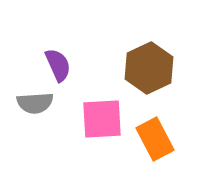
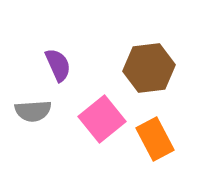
brown hexagon: rotated 18 degrees clockwise
gray semicircle: moved 2 px left, 8 px down
pink square: rotated 36 degrees counterclockwise
